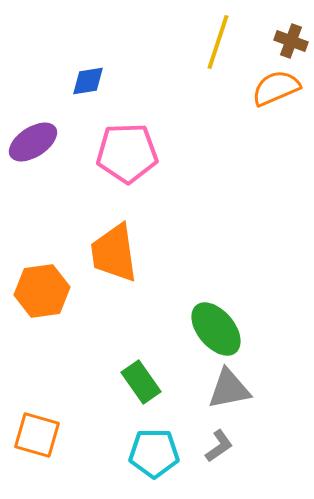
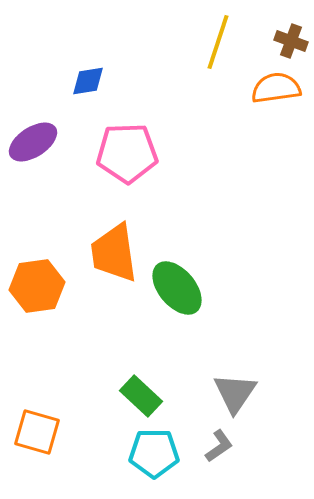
orange semicircle: rotated 15 degrees clockwise
orange hexagon: moved 5 px left, 5 px up
green ellipse: moved 39 px left, 41 px up
green rectangle: moved 14 px down; rotated 12 degrees counterclockwise
gray triangle: moved 6 px right, 4 px down; rotated 45 degrees counterclockwise
orange square: moved 3 px up
